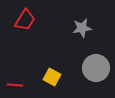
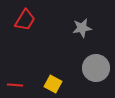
yellow square: moved 1 px right, 7 px down
